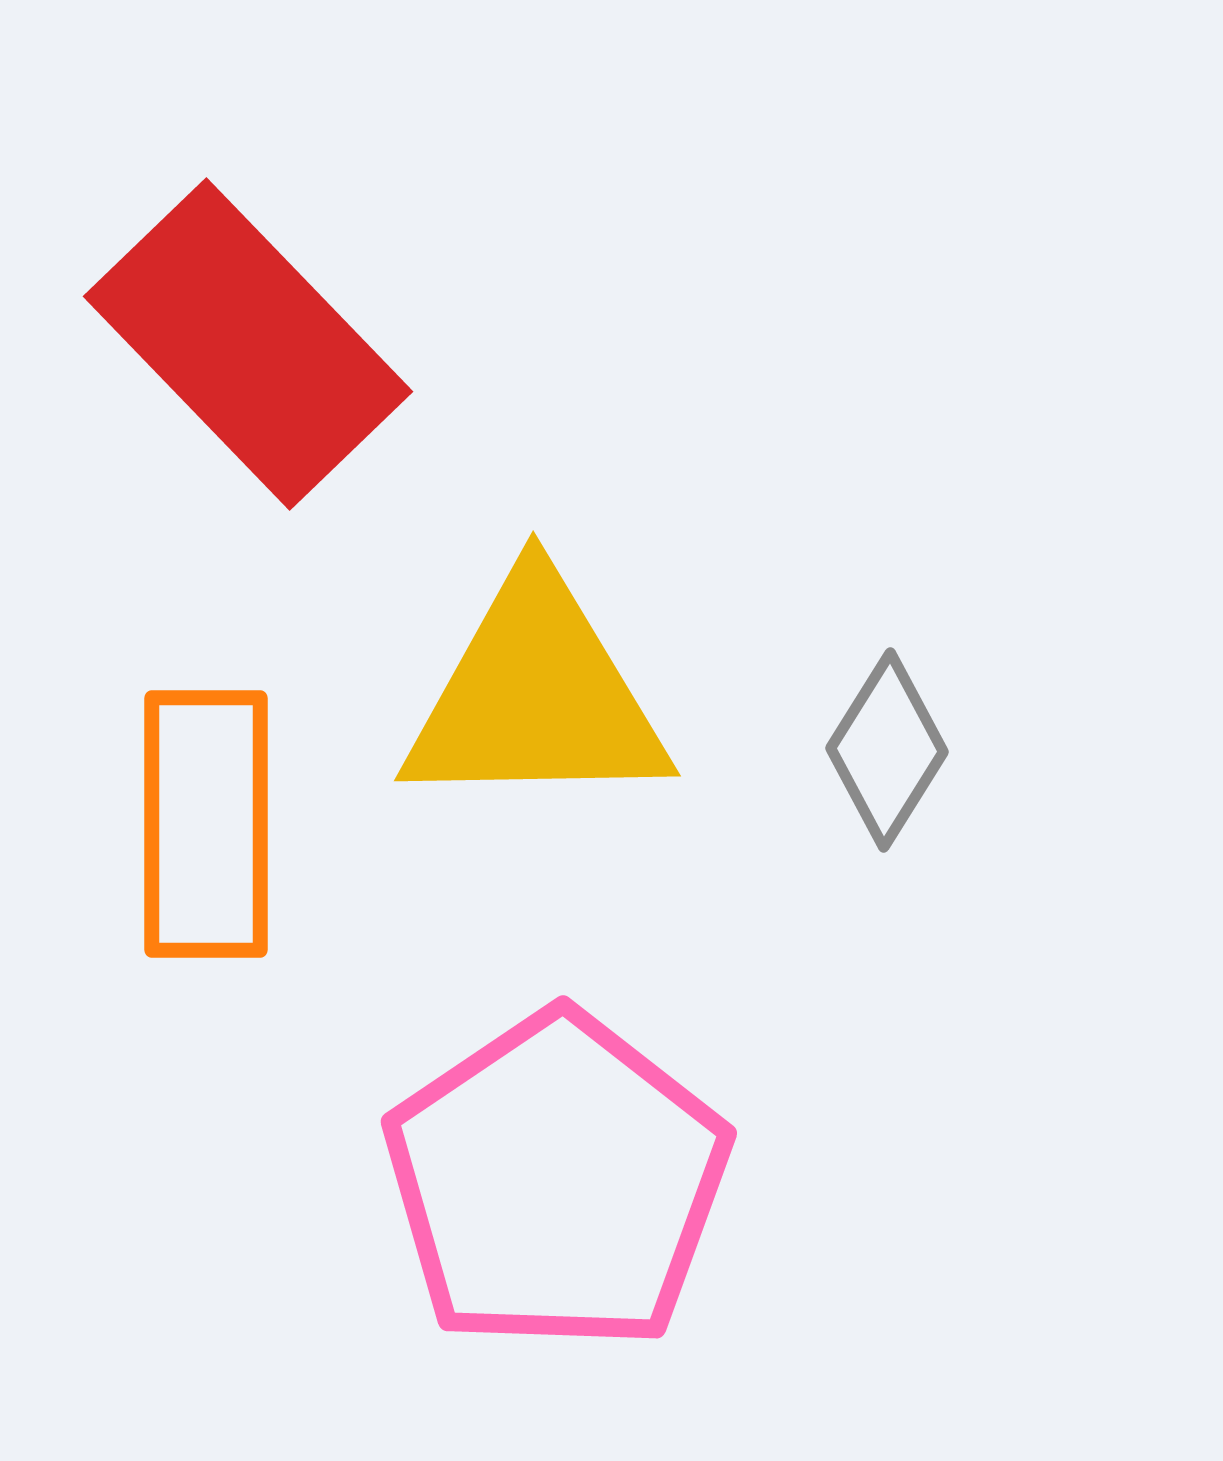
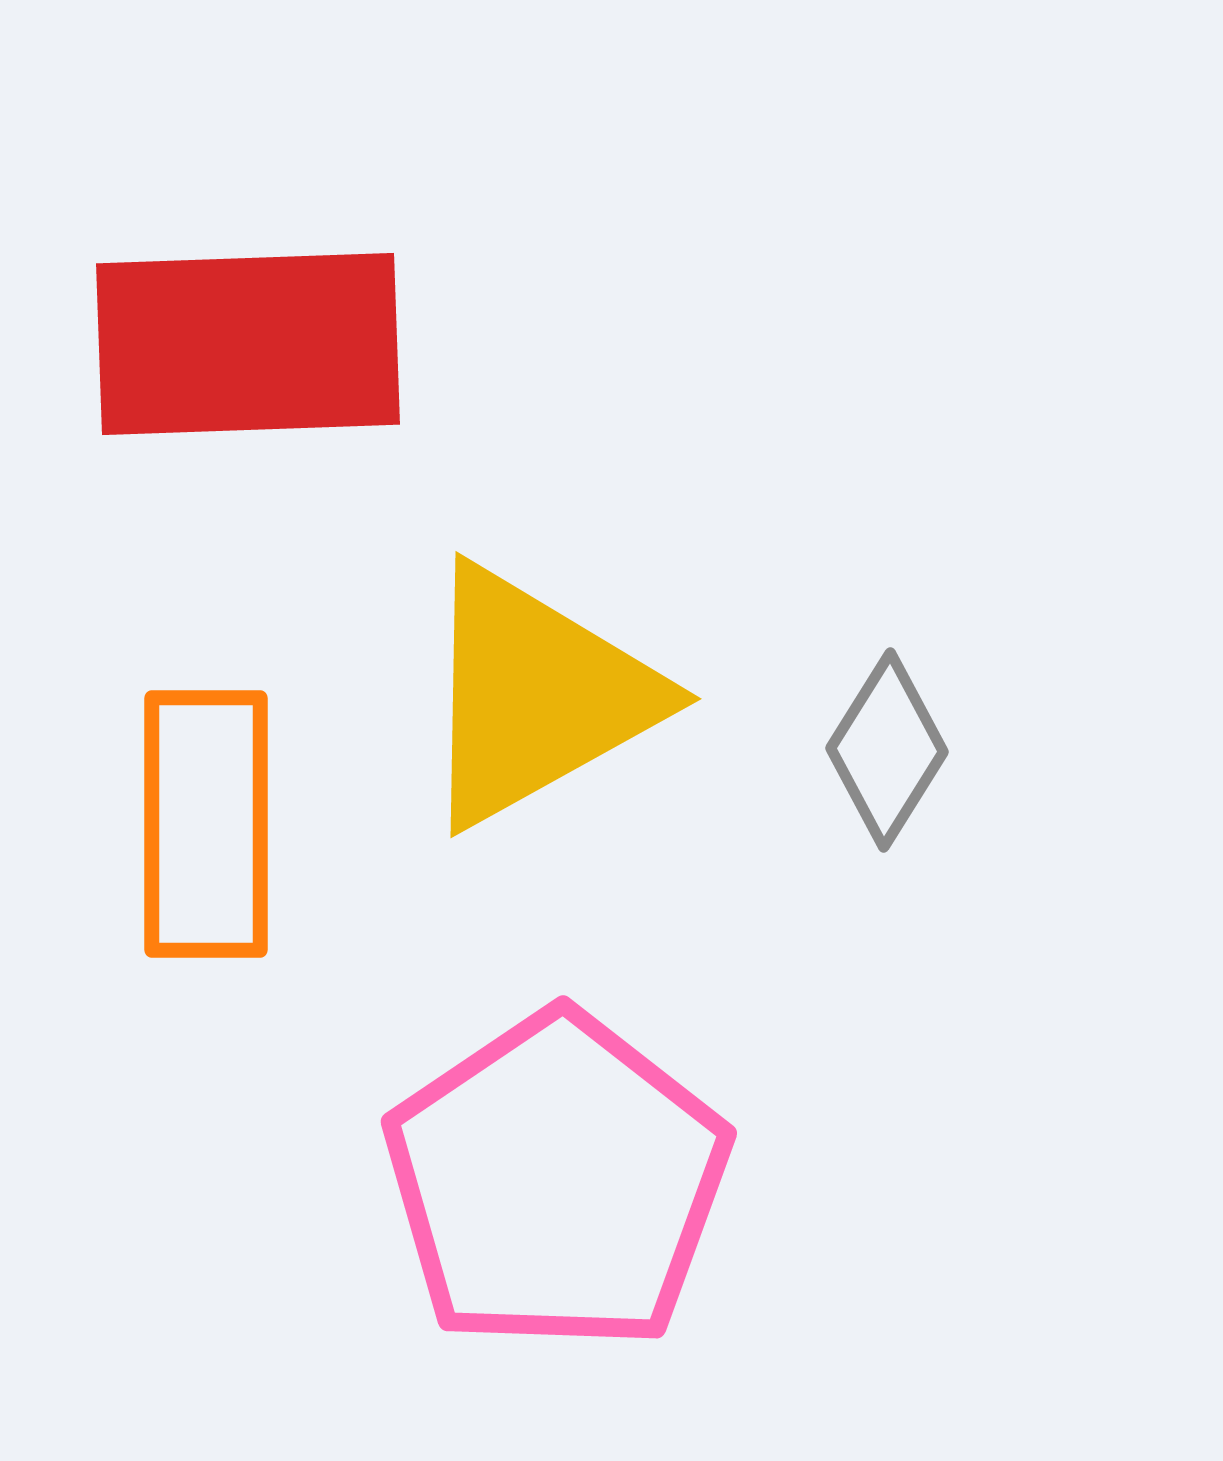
red rectangle: rotated 48 degrees counterclockwise
yellow triangle: rotated 28 degrees counterclockwise
